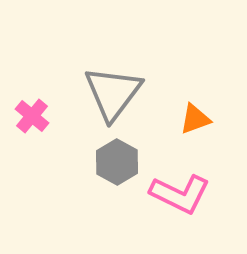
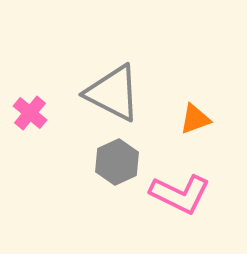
gray triangle: rotated 40 degrees counterclockwise
pink cross: moved 2 px left, 3 px up
gray hexagon: rotated 6 degrees clockwise
